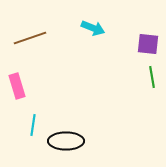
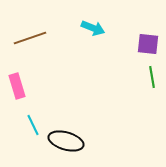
cyan line: rotated 35 degrees counterclockwise
black ellipse: rotated 16 degrees clockwise
